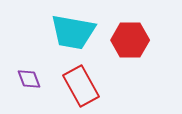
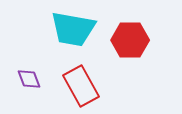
cyan trapezoid: moved 3 px up
